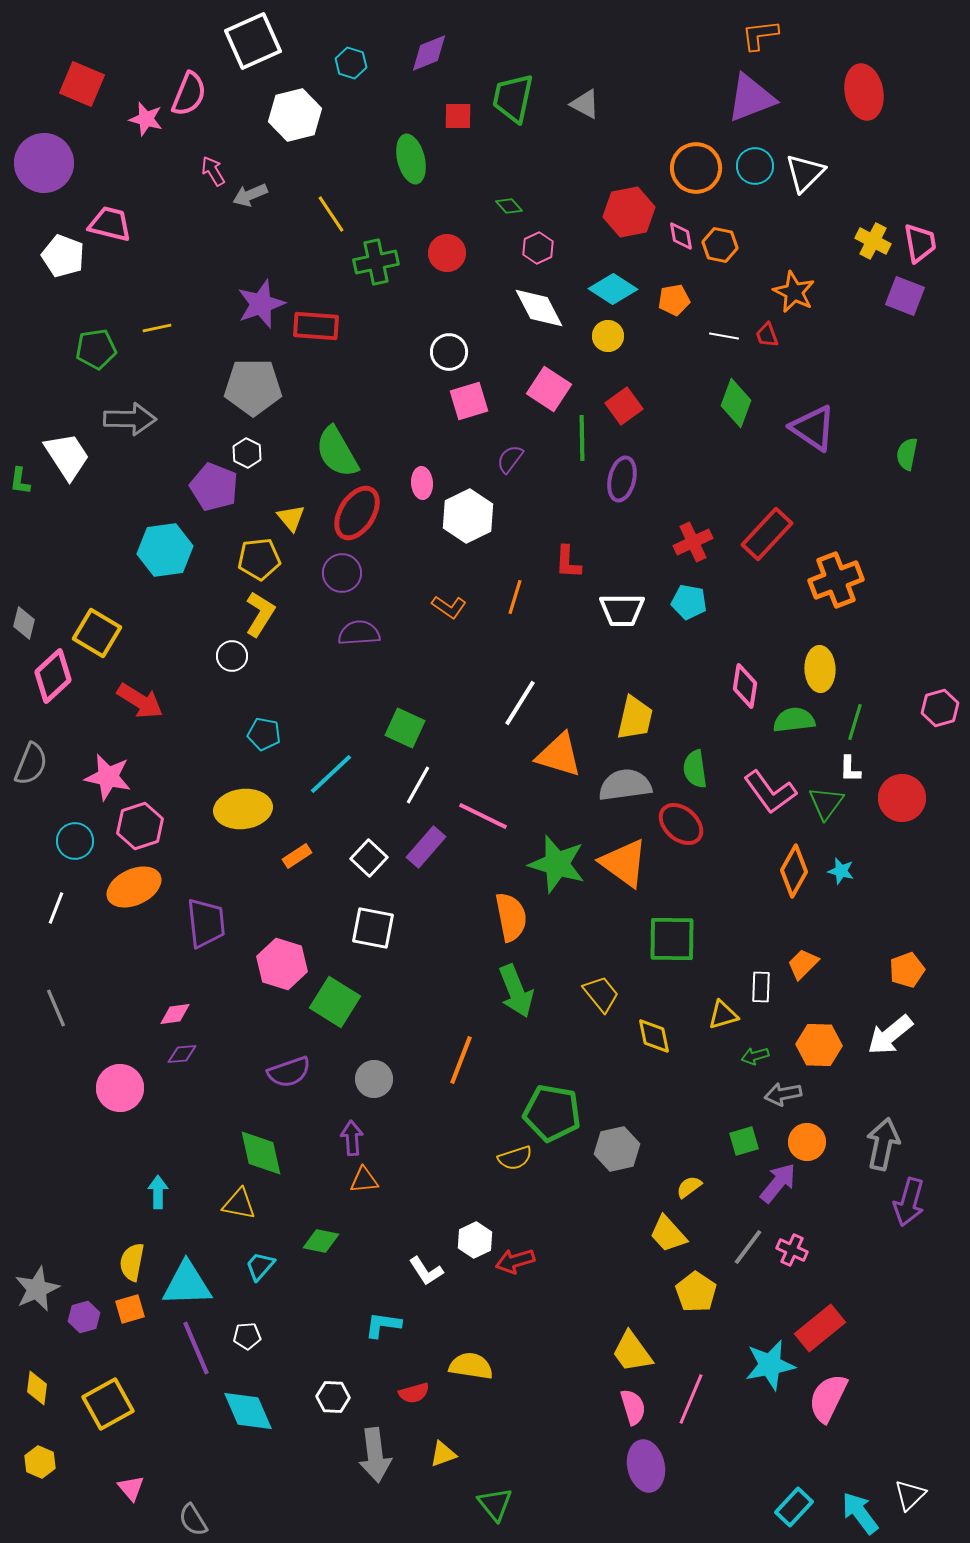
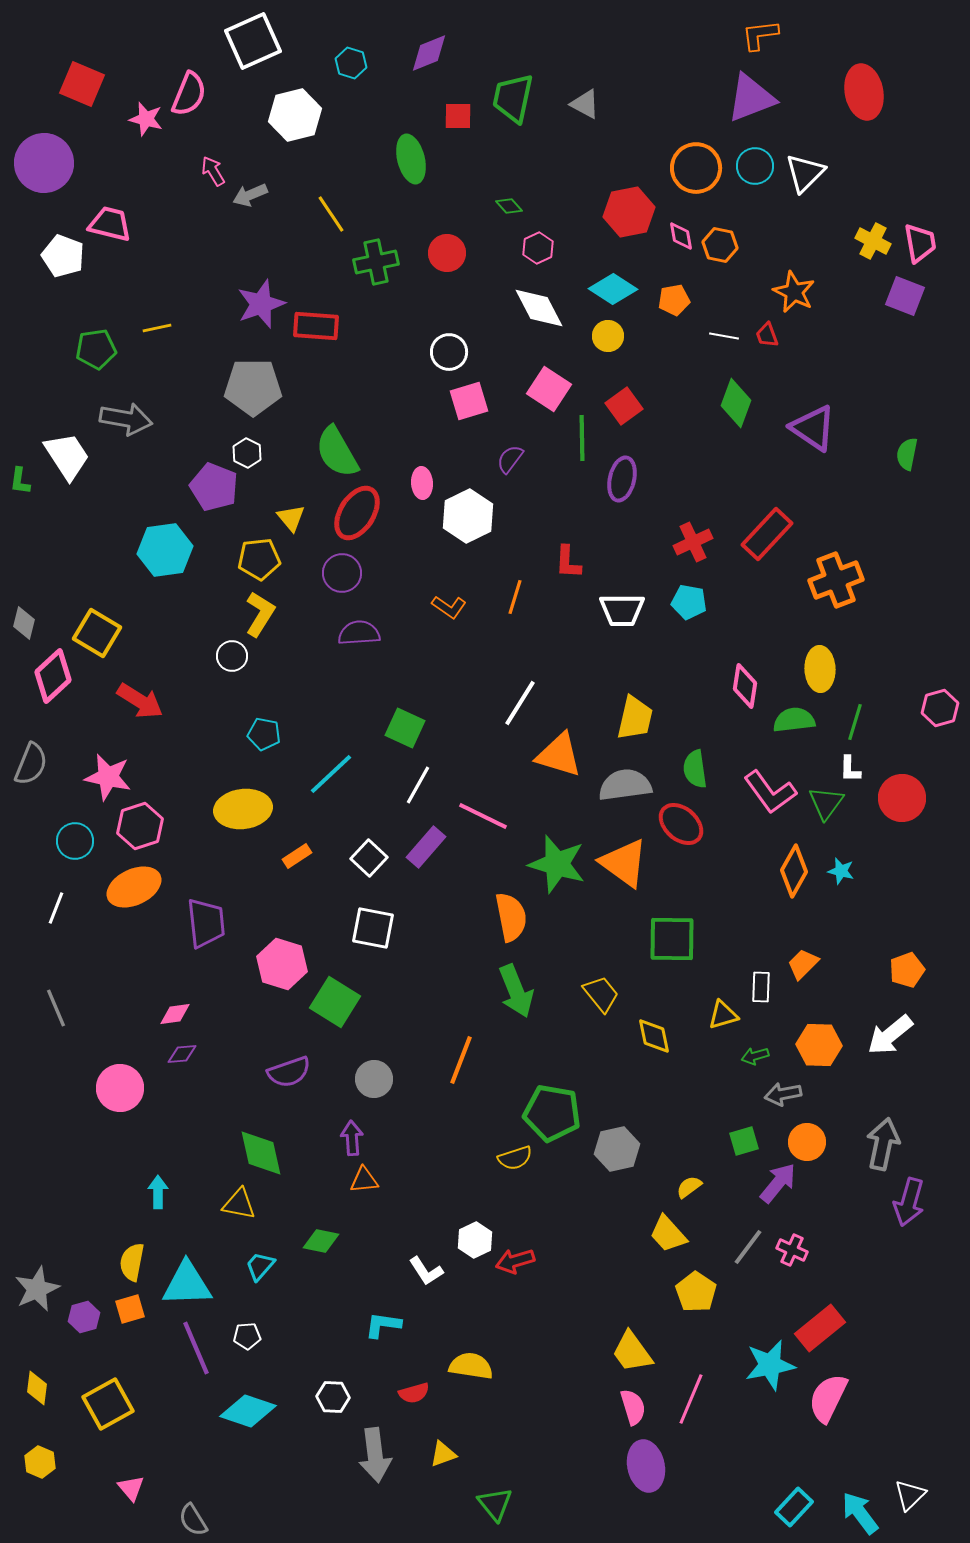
gray arrow at (130, 419): moved 4 px left; rotated 9 degrees clockwise
cyan diamond at (248, 1411): rotated 48 degrees counterclockwise
